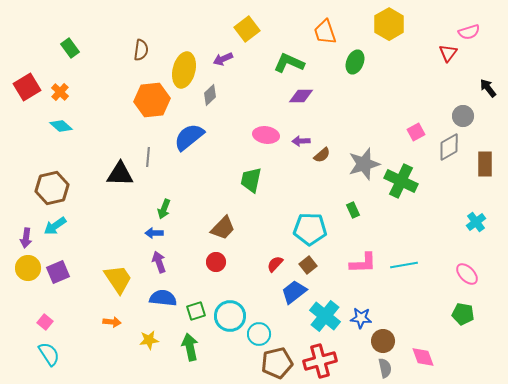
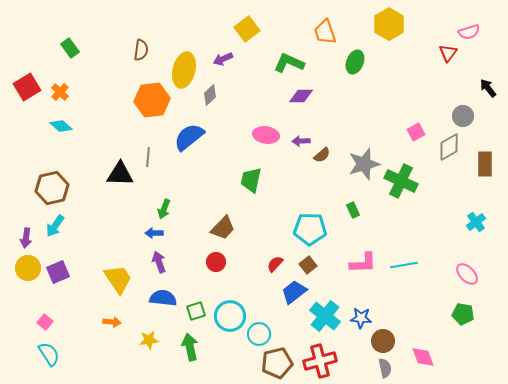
cyan arrow at (55, 226): rotated 20 degrees counterclockwise
